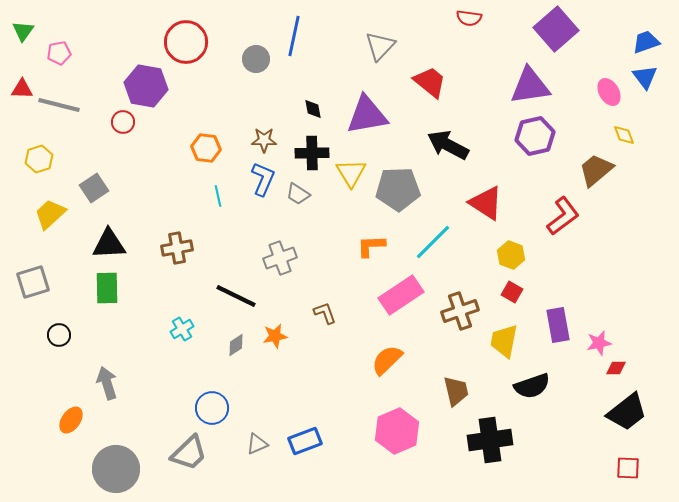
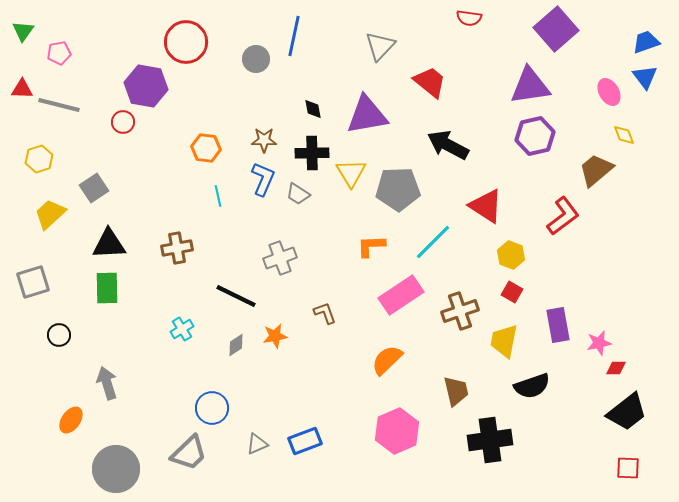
red triangle at (486, 203): moved 3 px down
